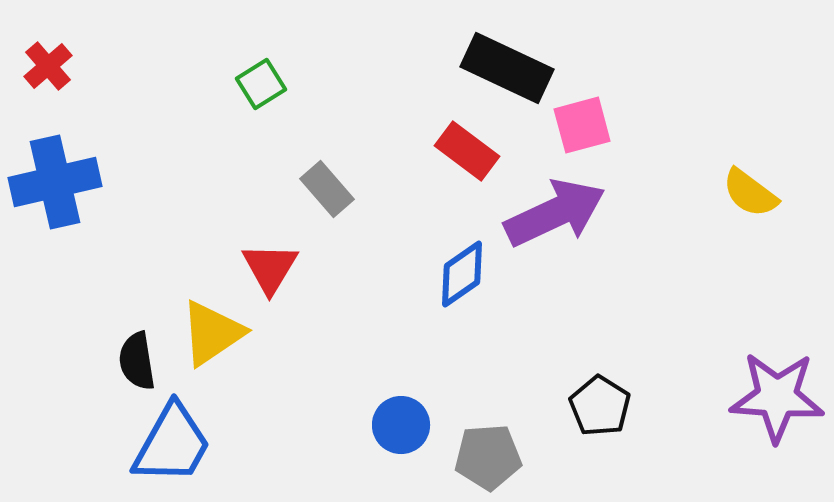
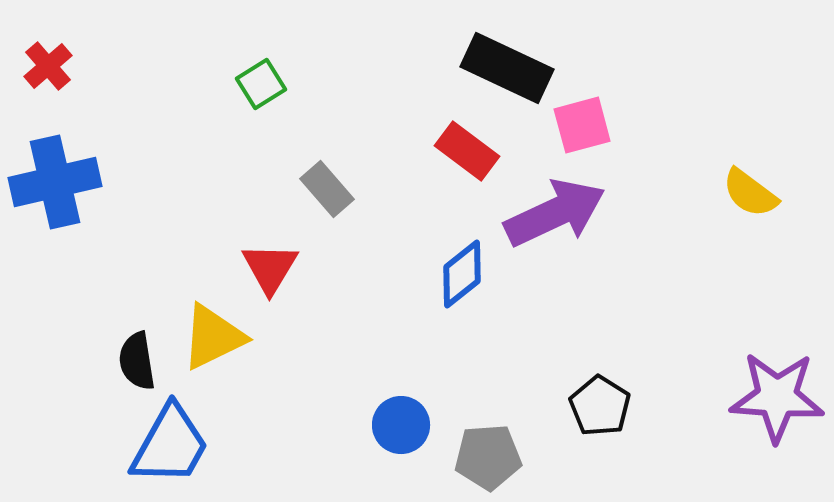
blue diamond: rotated 4 degrees counterclockwise
yellow triangle: moved 1 px right, 4 px down; rotated 8 degrees clockwise
blue trapezoid: moved 2 px left, 1 px down
